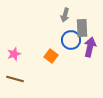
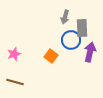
gray arrow: moved 2 px down
purple arrow: moved 5 px down
brown line: moved 3 px down
